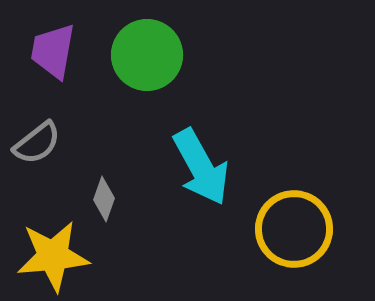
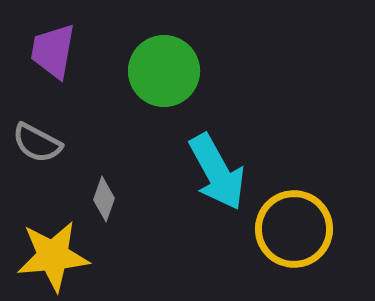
green circle: moved 17 px right, 16 px down
gray semicircle: rotated 66 degrees clockwise
cyan arrow: moved 16 px right, 5 px down
